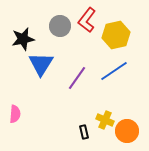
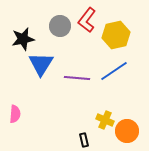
purple line: rotated 60 degrees clockwise
black rectangle: moved 8 px down
